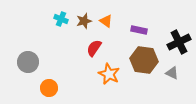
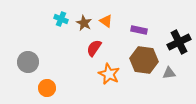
brown star: moved 2 px down; rotated 28 degrees counterclockwise
gray triangle: moved 3 px left; rotated 32 degrees counterclockwise
orange circle: moved 2 px left
